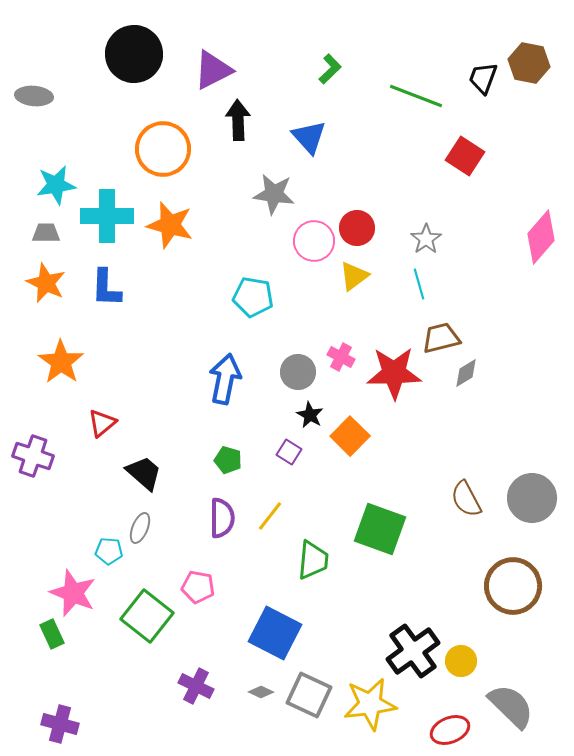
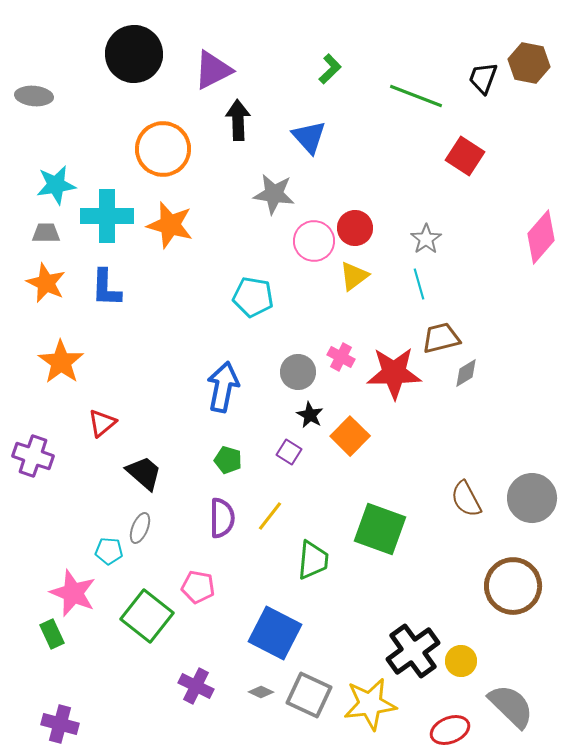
red circle at (357, 228): moved 2 px left
blue arrow at (225, 379): moved 2 px left, 8 px down
